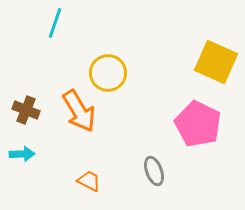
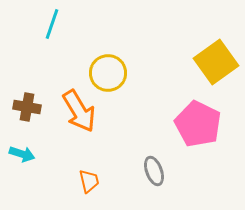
cyan line: moved 3 px left, 1 px down
yellow square: rotated 30 degrees clockwise
brown cross: moved 1 px right, 3 px up; rotated 12 degrees counterclockwise
cyan arrow: rotated 20 degrees clockwise
orange trapezoid: rotated 50 degrees clockwise
